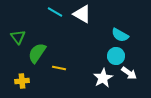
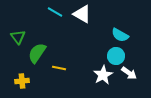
white star: moved 3 px up
